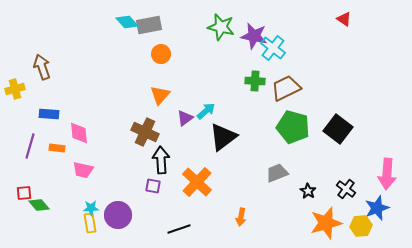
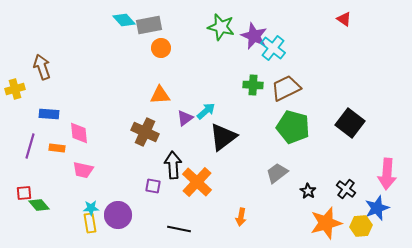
cyan diamond: moved 3 px left, 2 px up
purple star: rotated 12 degrees clockwise
orange circle: moved 6 px up
green cross: moved 2 px left, 4 px down
orange triangle: rotated 45 degrees clockwise
black square: moved 12 px right, 6 px up
black arrow: moved 12 px right, 5 px down
gray trapezoid: rotated 15 degrees counterclockwise
black line: rotated 30 degrees clockwise
